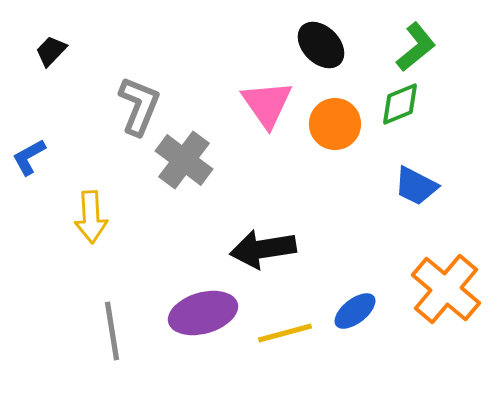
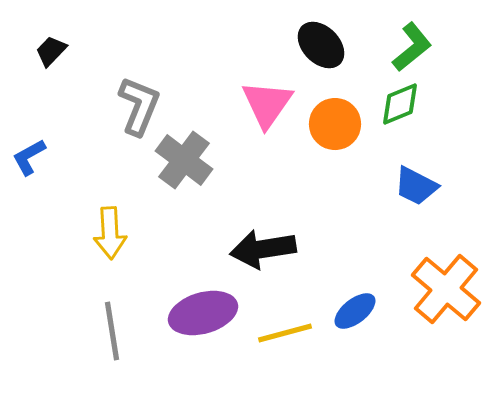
green L-shape: moved 4 px left
pink triangle: rotated 10 degrees clockwise
yellow arrow: moved 19 px right, 16 px down
